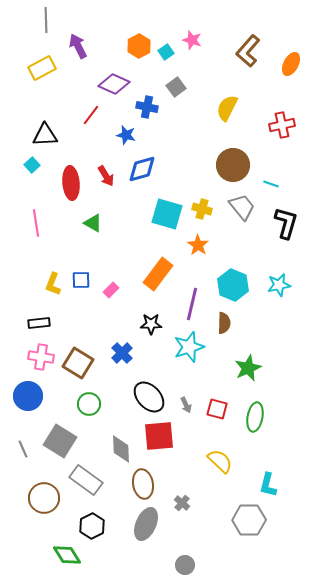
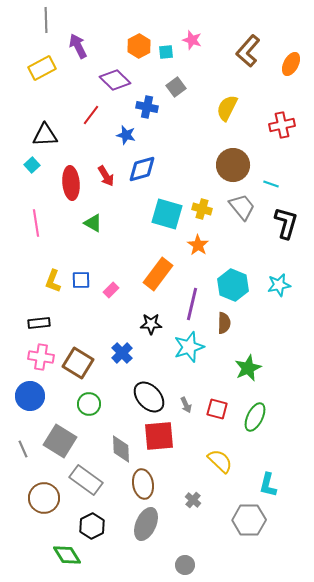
cyan square at (166, 52): rotated 28 degrees clockwise
purple diamond at (114, 84): moved 1 px right, 4 px up; rotated 20 degrees clockwise
yellow L-shape at (53, 284): moved 3 px up
blue circle at (28, 396): moved 2 px right
green ellipse at (255, 417): rotated 16 degrees clockwise
gray cross at (182, 503): moved 11 px right, 3 px up
